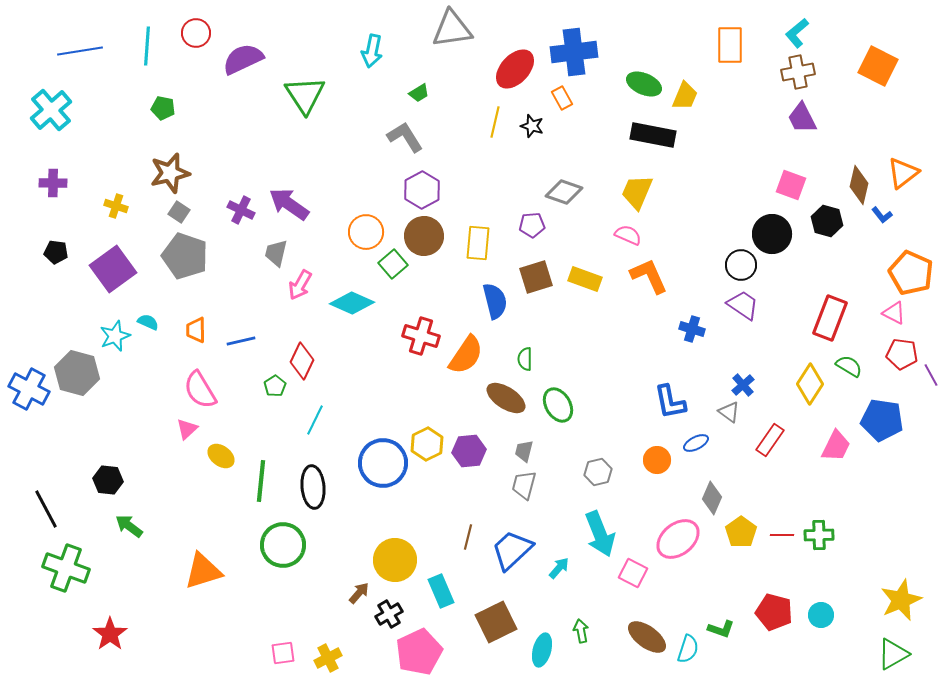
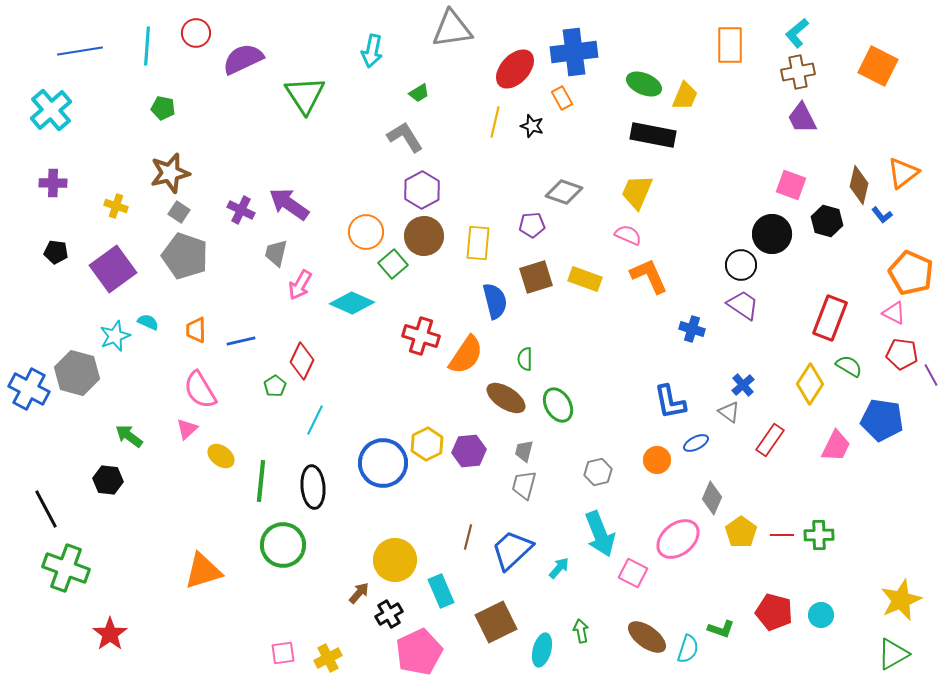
green arrow at (129, 526): moved 90 px up
